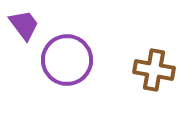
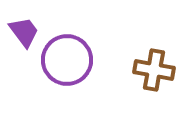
purple trapezoid: moved 7 px down
